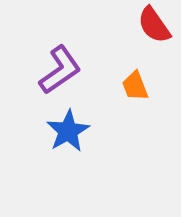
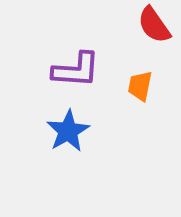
purple L-shape: moved 16 px right; rotated 39 degrees clockwise
orange trapezoid: moved 5 px right; rotated 32 degrees clockwise
